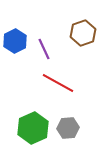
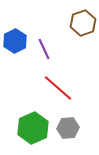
brown hexagon: moved 10 px up
red line: moved 5 px down; rotated 12 degrees clockwise
